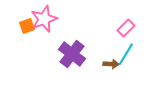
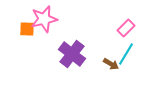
pink star: rotated 8 degrees clockwise
orange square: moved 3 px down; rotated 21 degrees clockwise
brown arrow: rotated 28 degrees clockwise
